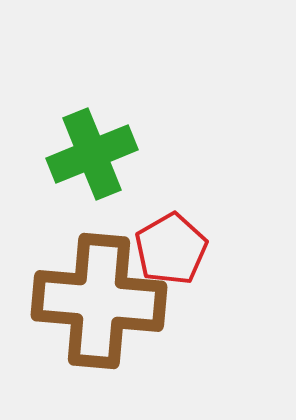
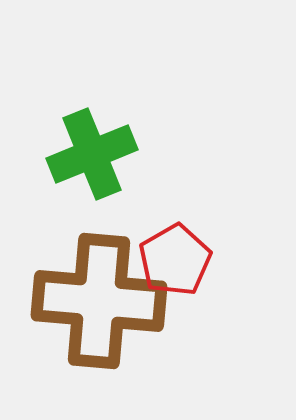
red pentagon: moved 4 px right, 11 px down
